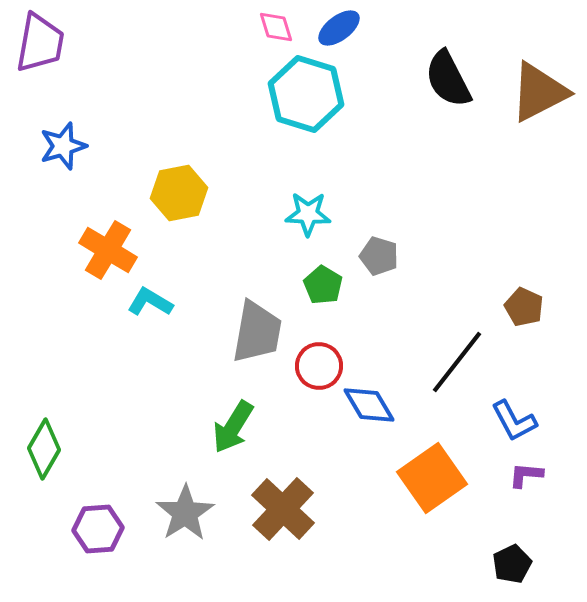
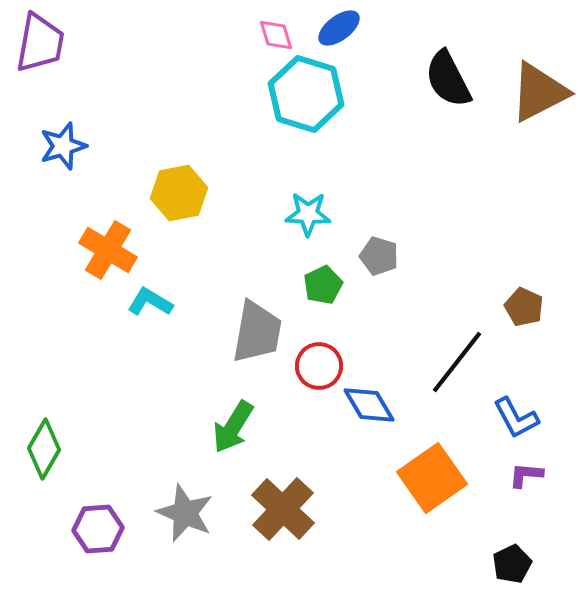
pink diamond: moved 8 px down
green pentagon: rotated 15 degrees clockwise
blue L-shape: moved 2 px right, 3 px up
gray star: rotated 16 degrees counterclockwise
